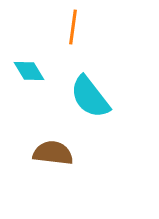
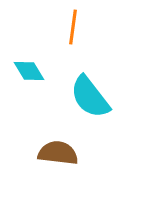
brown semicircle: moved 5 px right
